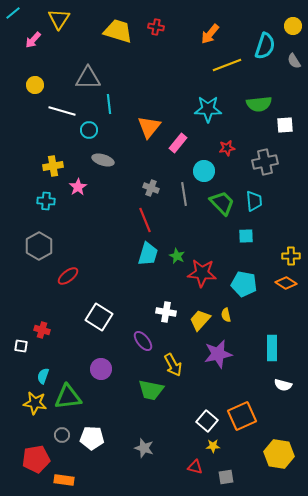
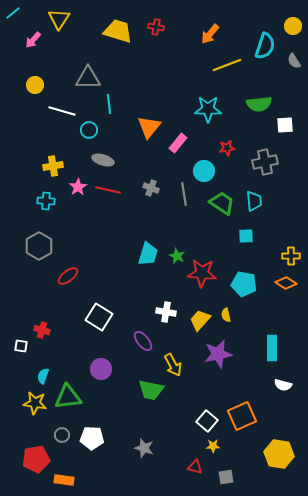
green trapezoid at (222, 203): rotated 12 degrees counterclockwise
red line at (145, 220): moved 37 px left, 30 px up; rotated 55 degrees counterclockwise
